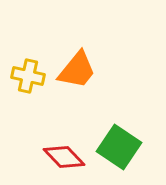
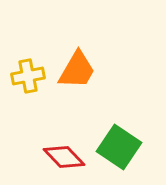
orange trapezoid: rotated 9 degrees counterclockwise
yellow cross: rotated 24 degrees counterclockwise
